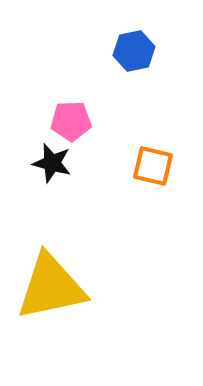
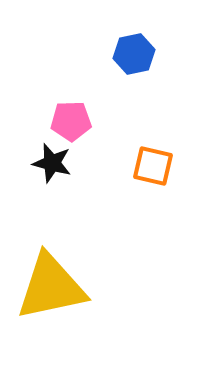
blue hexagon: moved 3 px down
